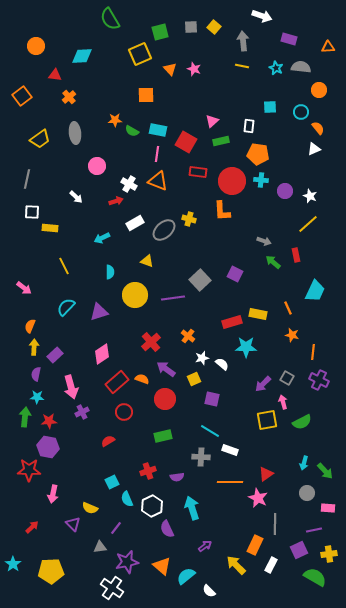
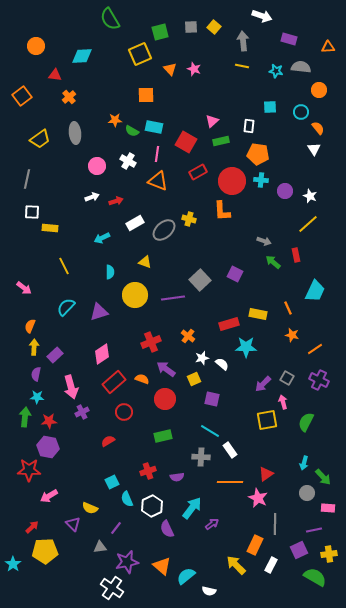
cyan star at (276, 68): moved 3 px down; rotated 16 degrees counterclockwise
cyan rectangle at (158, 130): moved 4 px left, 3 px up
white triangle at (314, 149): rotated 40 degrees counterclockwise
red rectangle at (198, 172): rotated 36 degrees counterclockwise
white cross at (129, 184): moved 1 px left, 23 px up
white arrow at (76, 197): moved 16 px right; rotated 64 degrees counterclockwise
yellow triangle at (147, 261): moved 2 px left, 1 px down
red rectangle at (232, 322): moved 3 px left, 2 px down
red cross at (151, 342): rotated 18 degrees clockwise
orange line at (313, 352): moved 2 px right, 3 px up; rotated 49 degrees clockwise
red rectangle at (117, 382): moved 3 px left
green semicircle at (302, 422): moved 4 px right; rotated 144 degrees clockwise
white rectangle at (230, 450): rotated 35 degrees clockwise
green arrow at (325, 471): moved 2 px left, 6 px down
pink arrow at (53, 494): moved 4 px left, 2 px down; rotated 48 degrees clockwise
cyan arrow at (192, 508): rotated 55 degrees clockwise
purple arrow at (205, 546): moved 7 px right, 22 px up
yellow pentagon at (51, 571): moved 6 px left, 20 px up
white semicircle at (209, 591): rotated 32 degrees counterclockwise
